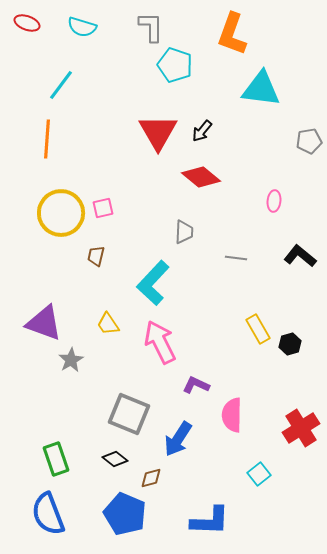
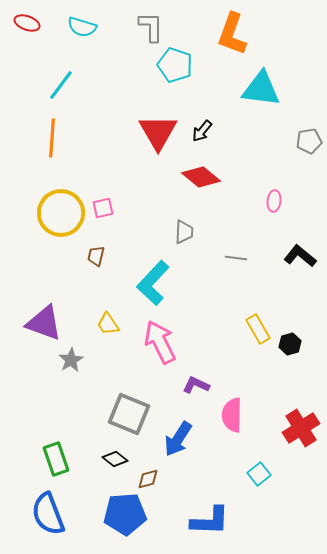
orange line: moved 5 px right, 1 px up
brown diamond: moved 3 px left, 1 px down
blue pentagon: rotated 27 degrees counterclockwise
